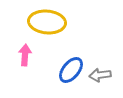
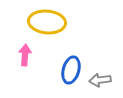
blue ellipse: rotated 24 degrees counterclockwise
gray arrow: moved 5 px down
